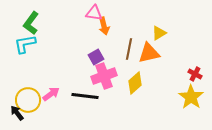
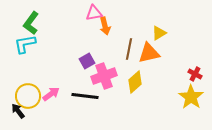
pink triangle: rotated 18 degrees counterclockwise
orange arrow: moved 1 px right
purple square: moved 9 px left, 4 px down
yellow diamond: moved 1 px up
yellow circle: moved 4 px up
black arrow: moved 1 px right, 2 px up
